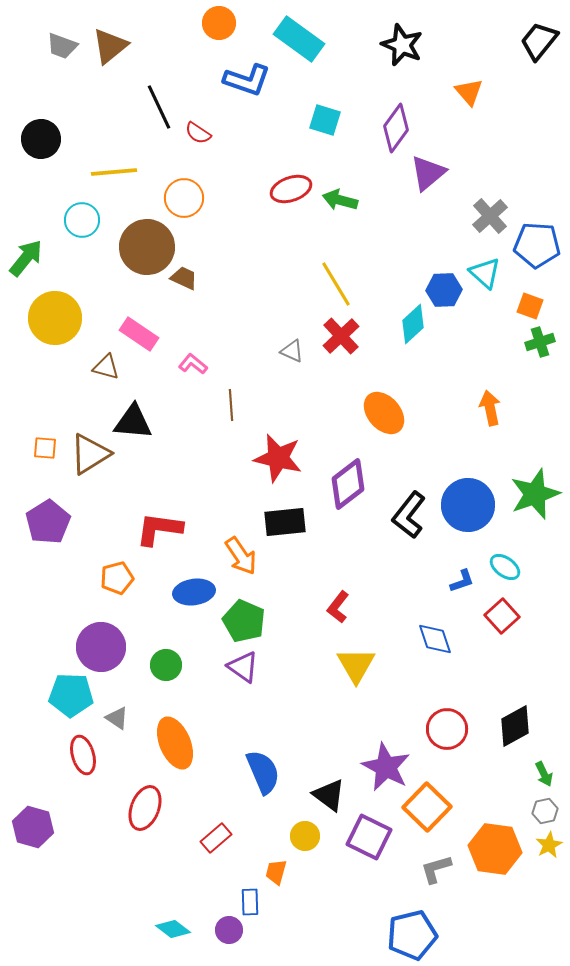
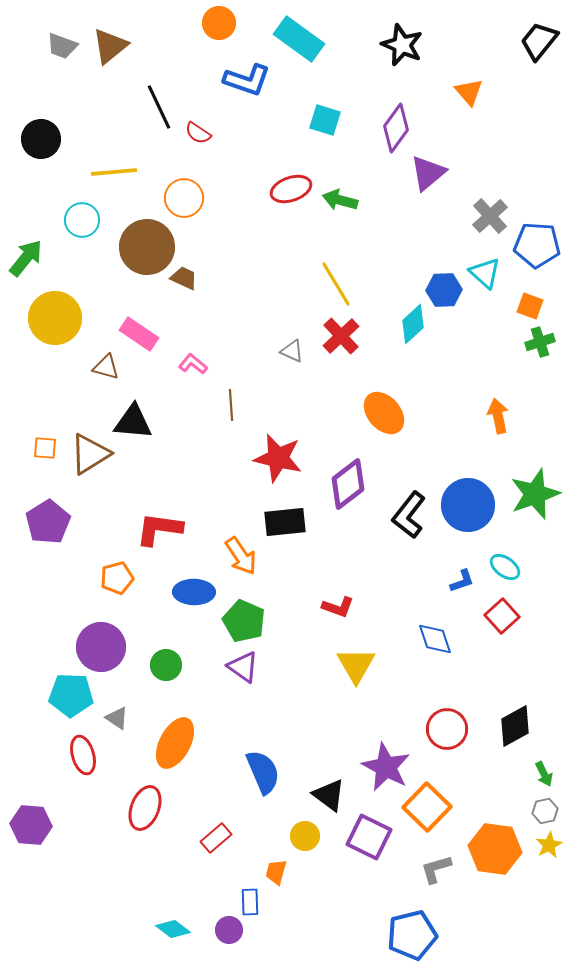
orange arrow at (490, 408): moved 8 px right, 8 px down
blue ellipse at (194, 592): rotated 9 degrees clockwise
red L-shape at (338, 607): rotated 108 degrees counterclockwise
orange ellipse at (175, 743): rotated 51 degrees clockwise
purple hexagon at (33, 827): moved 2 px left, 2 px up; rotated 12 degrees counterclockwise
